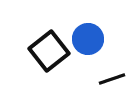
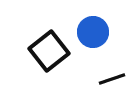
blue circle: moved 5 px right, 7 px up
